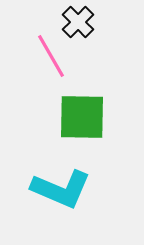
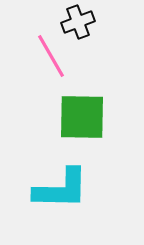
black cross: rotated 24 degrees clockwise
cyan L-shape: rotated 22 degrees counterclockwise
